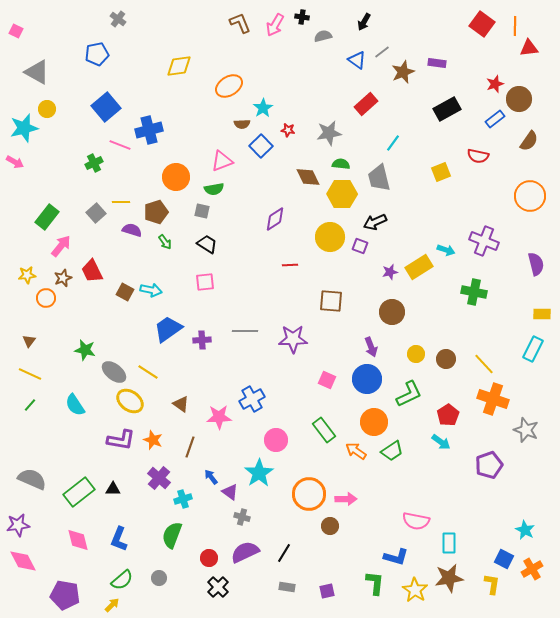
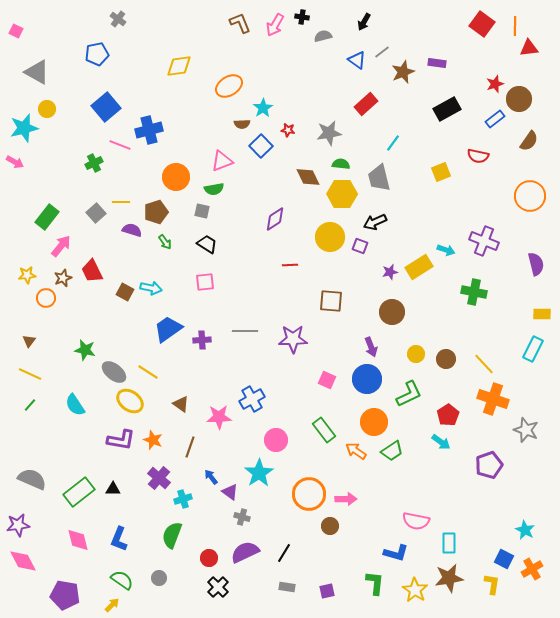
cyan arrow at (151, 290): moved 2 px up
blue L-shape at (396, 557): moved 4 px up
green semicircle at (122, 580): rotated 105 degrees counterclockwise
